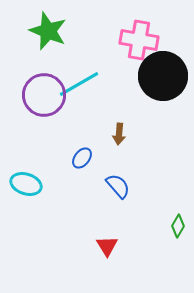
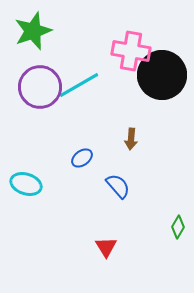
green star: moved 15 px left; rotated 30 degrees clockwise
pink cross: moved 8 px left, 11 px down
black circle: moved 1 px left, 1 px up
cyan line: moved 1 px down
purple circle: moved 4 px left, 8 px up
brown arrow: moved 12 px right, 5 px down
blue ellipse: rotated 15 degrees clockwise
green diamond: moved 1 px down
red triangle: moved 1 px left, 1 px down
